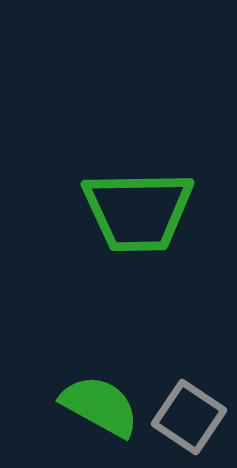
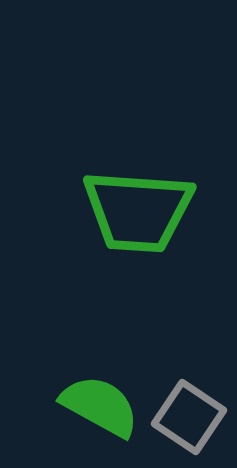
green trapezoid: rotated 5 degrees clockwise
